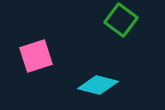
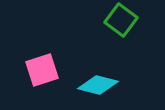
pink square: moved 6 px right, 14 px down
